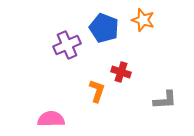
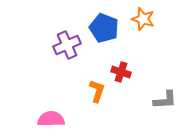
orange star: moved 1 px up
